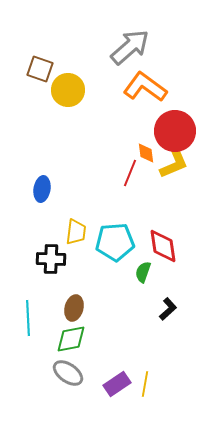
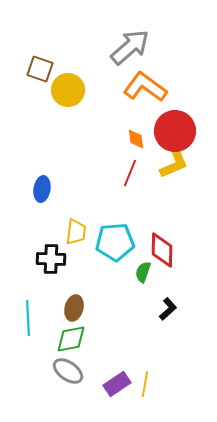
orange diamond: moved 10 px left, 14 px up
red diamond: moved 1 px left, 4 px down; rotated 9 degrees clockwise
gray ellipse: moved 2 px up
